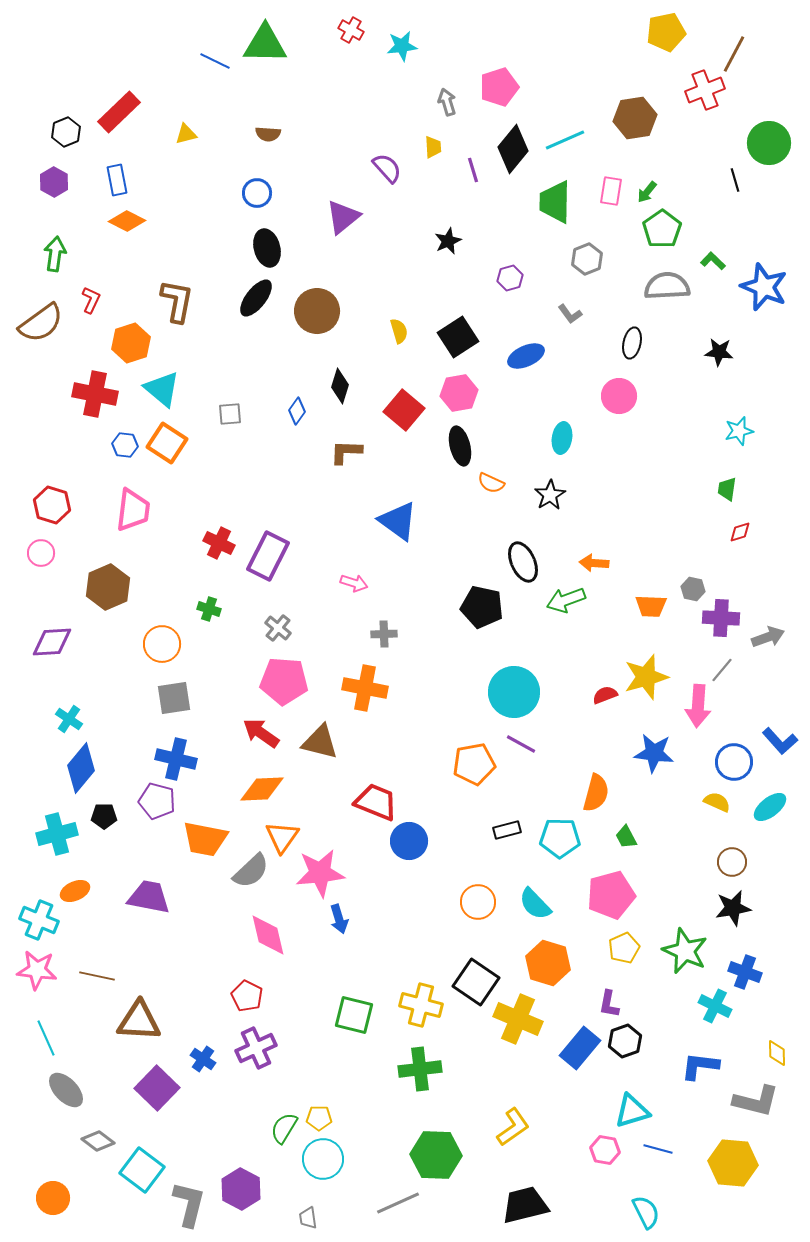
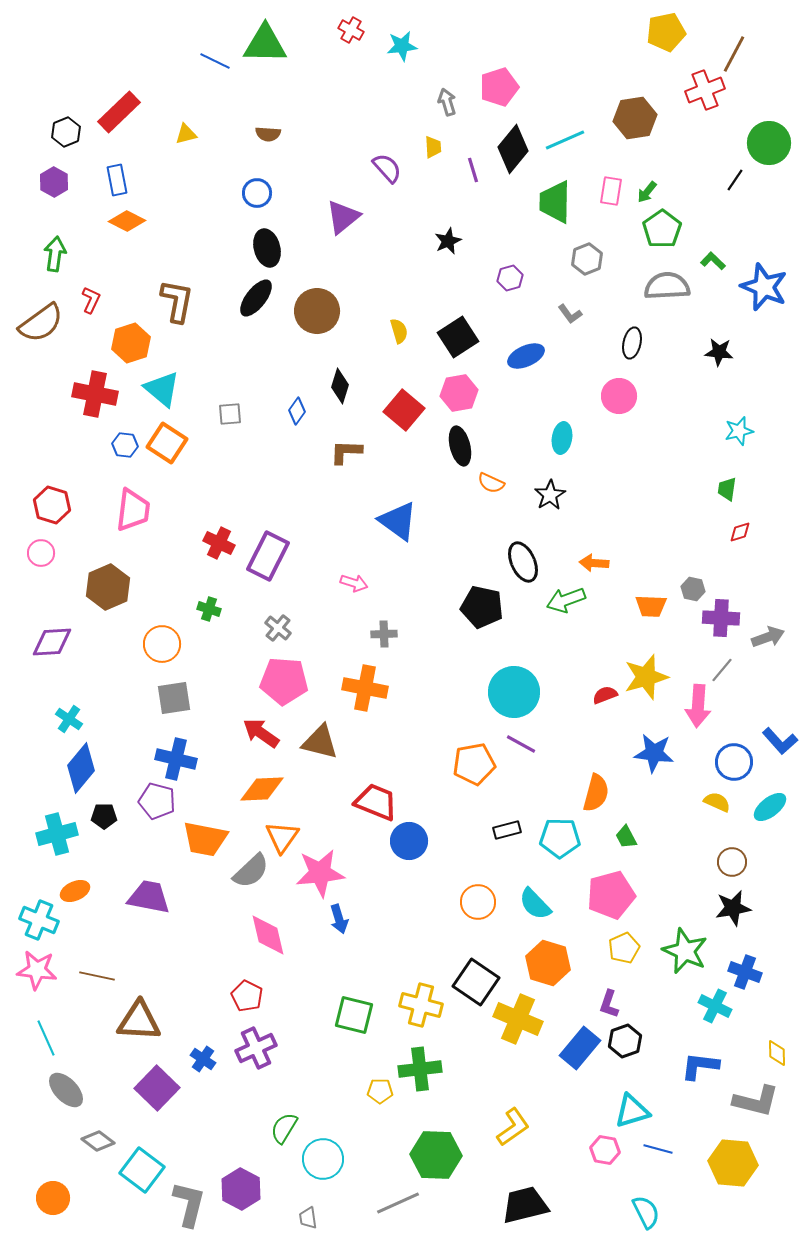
black line at (735, 180): rotated 50 degrees clockwise
purple L-shape at (609, 1004): rotated 8 degrees clockwise
yellow pentagon at (319, 1118): moved 61 px right, 27 px up
